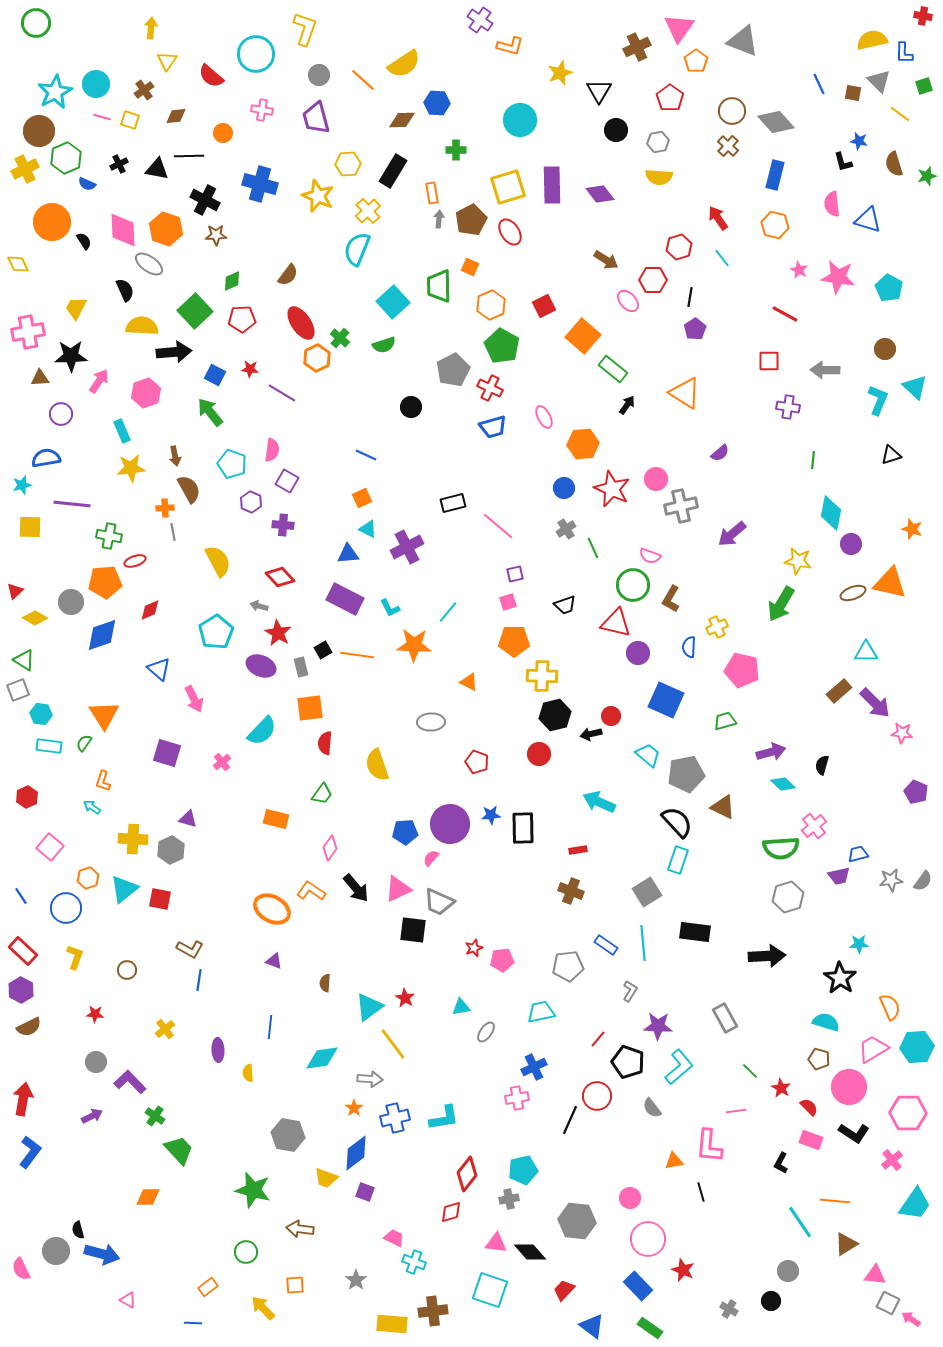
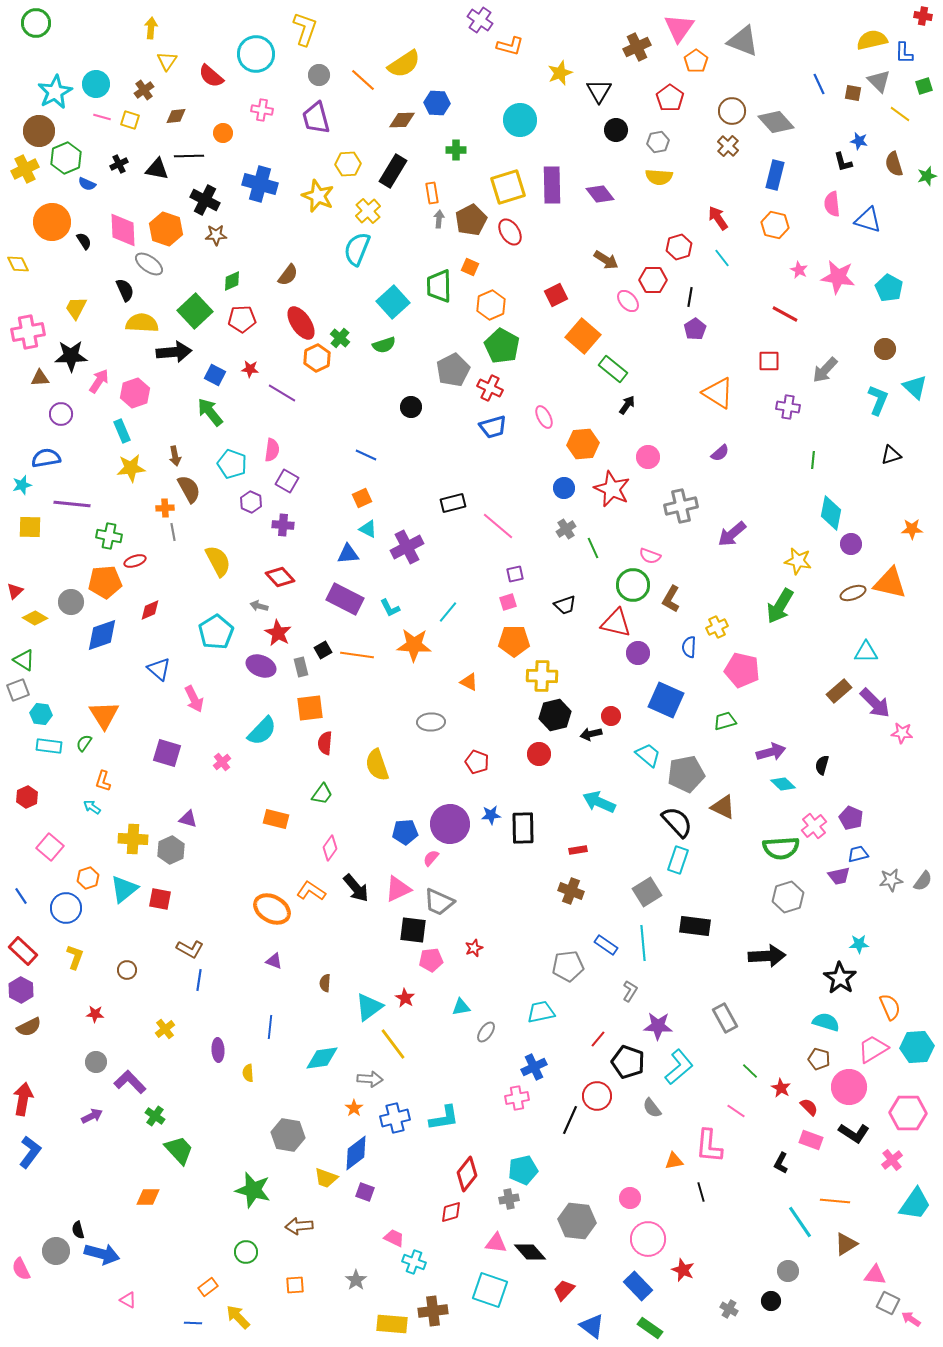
red square at (544, 306): moved 12 px right, 11 px up
yellow semicircle at (142, 326): moved 3 px up
gray arrow at (825, 370): rotated 48 degrees counterclockwise
pink hexagon at (146, 393): moved 11 px left
orange triangle at (685, 393): moved 33 px right
pink circle at (656, 479): moved 8 px left, 22 px up
orange star at (912, 529): rotated 20 degrees counterclockwise
green arrow at (781, 604): moved 1 px left, 2 px down
purple pentagon at (916, 792): moved 65 px left, 26 px down
black rectangle at (695, 932): moved 6 px up
pink pentagon at (502, 960): moved 71 px left
pink line at (736, 1111): rotated 42 degrees clockwise
brown arrow at (300, 1229): moved 1 px left, 3 px up; rotated 12 degrees counterclockwise
yellow arrow at (263, 1308): moved 25 px left, 9 px down
